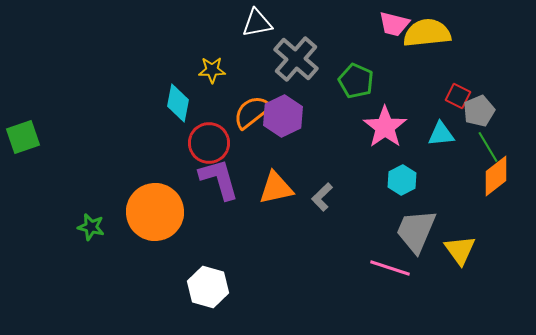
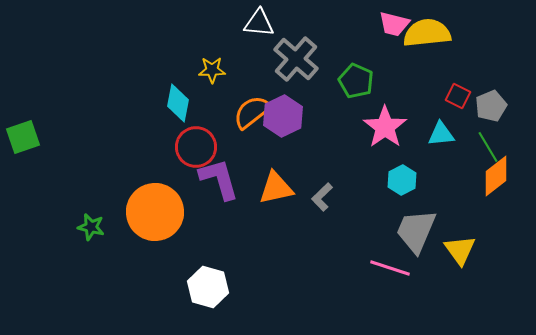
white triangle: moved 2 px right; rotated 16 degrees clockwise
gray pentagon: moved 12 px right, 5 px up
red circle: moved 13 px left, 4 px down
